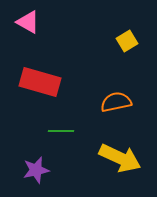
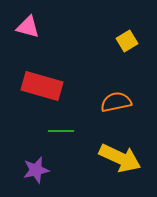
pink triangle: moved 5 px down; rotated 15 degrees counterclockwise
red rectangle: moved 2 px right, 4 px down
